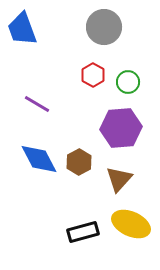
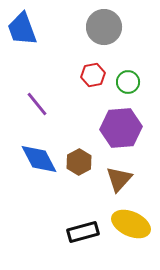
red hexagon: rotated 20 degrees clockwise
purple line: rotated 20 degrees clockwise
